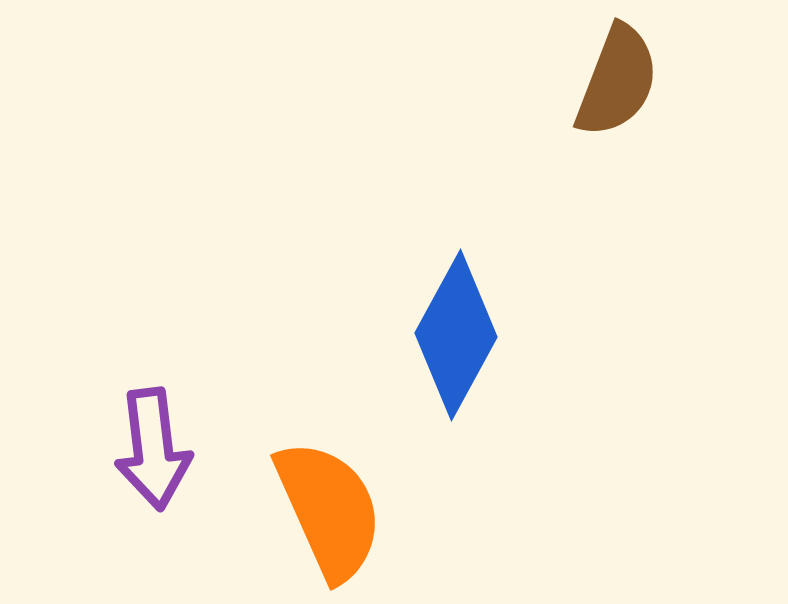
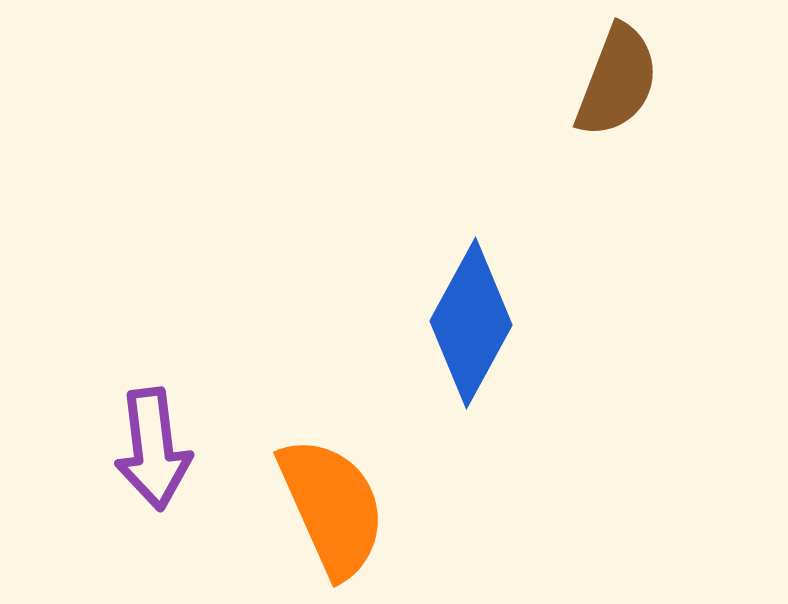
blue diamond: moved 15 px right, 12 px up
orange semicircle: moved 3 px right, 3 px up
